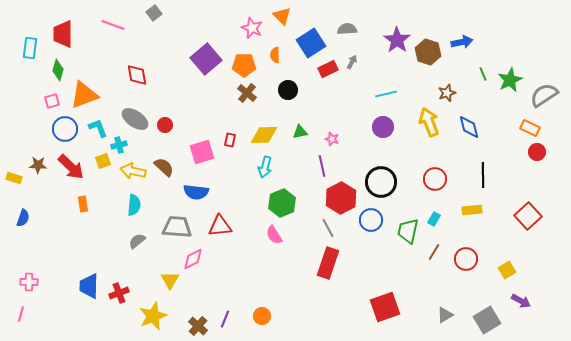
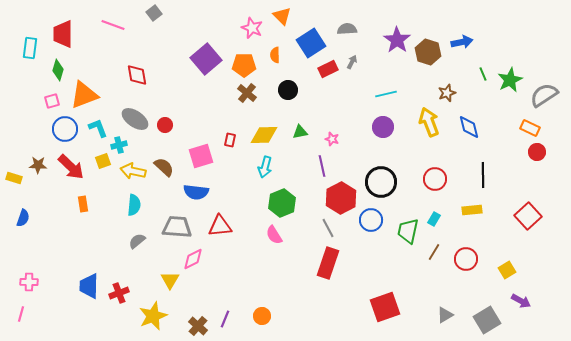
pink square at (202, 152): moved 1 px left, 4 px down
